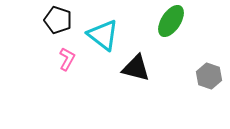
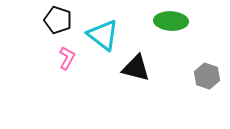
green ellipse: rotated 60 degrees clockwise
pink L-shape: moved 1 px up
gray hexagon: moved 2 px left
